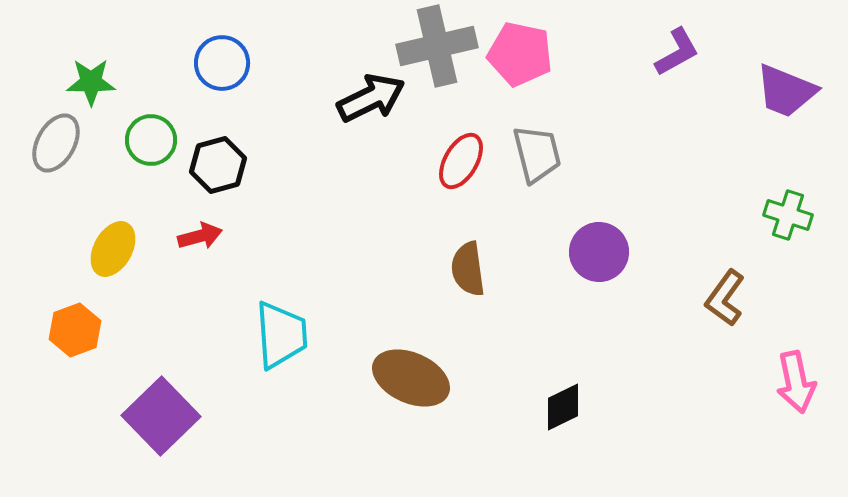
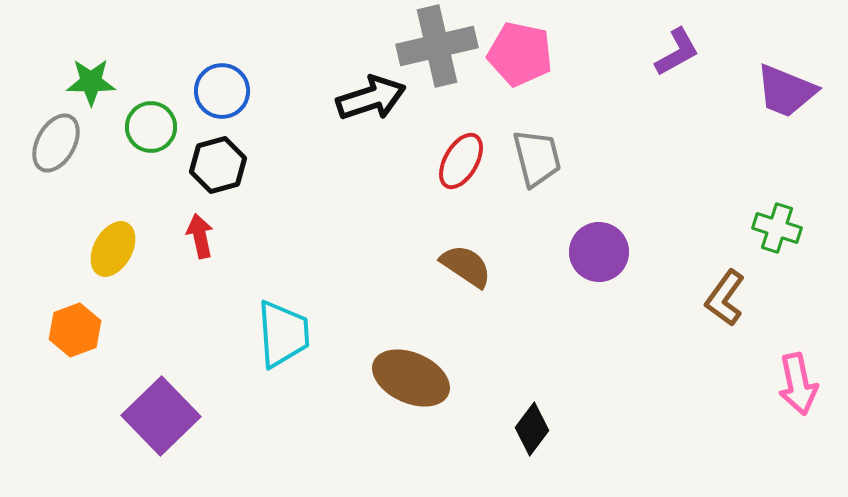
blue circle: moved 28 px down
black arrow: rotated 8 degrees clockwise
green circle: moved 13 px up
gray trapezoid: moved 4 px down
green cross: moved 11 px left, 13 px down
red arrow: rotated 87 degrees counterclockwise
brown semicircle: moved 2 px left, 3 px up; rotated 132 degrees clockwise
cyan trapezoid: moved 2 px right, 1 px up
pink arrow: moved 2 px right, 2 px down
black diamond: moved 31 px left, 22 px down; rotated 27 degrees counterclockwise
